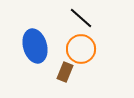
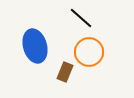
orange circle: moved 8 px right, 3 px down
